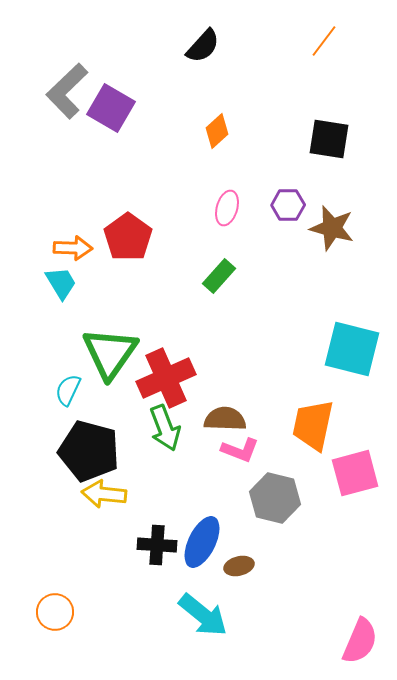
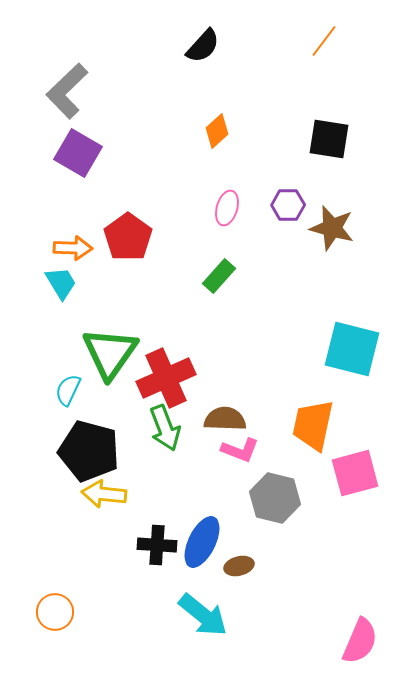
purple square: moved 33 px left, 45 px down
